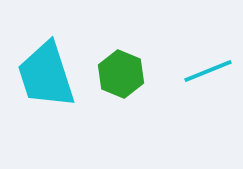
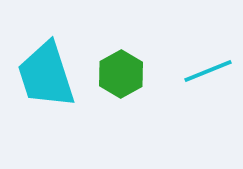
green hexagon: rotated 9 degrees clockwise
